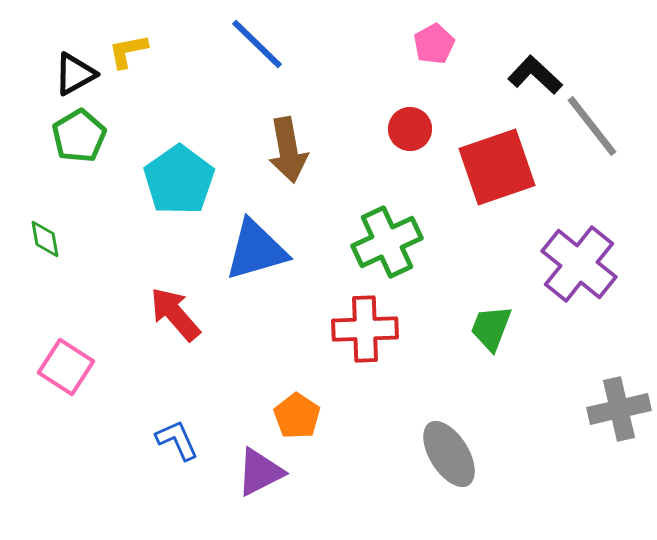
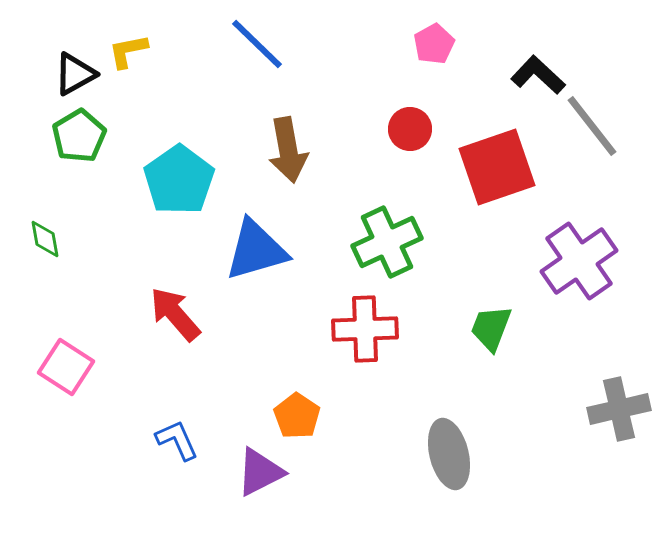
black L-shape: moved 3 px right
purple cross: moved 3 px up; rotated 16 degrees clockwise
gray ellipse: rotated 18 degrees clockwise
